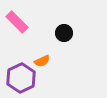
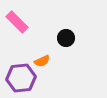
black circle: moved 2 px right, 5 px down
purple hexagon: rotated 20 degrees clockwise
